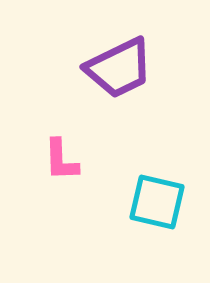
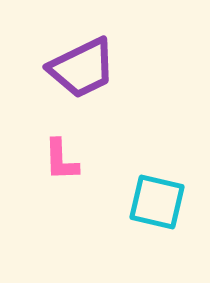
purple trapezoid: moved 37 px left
